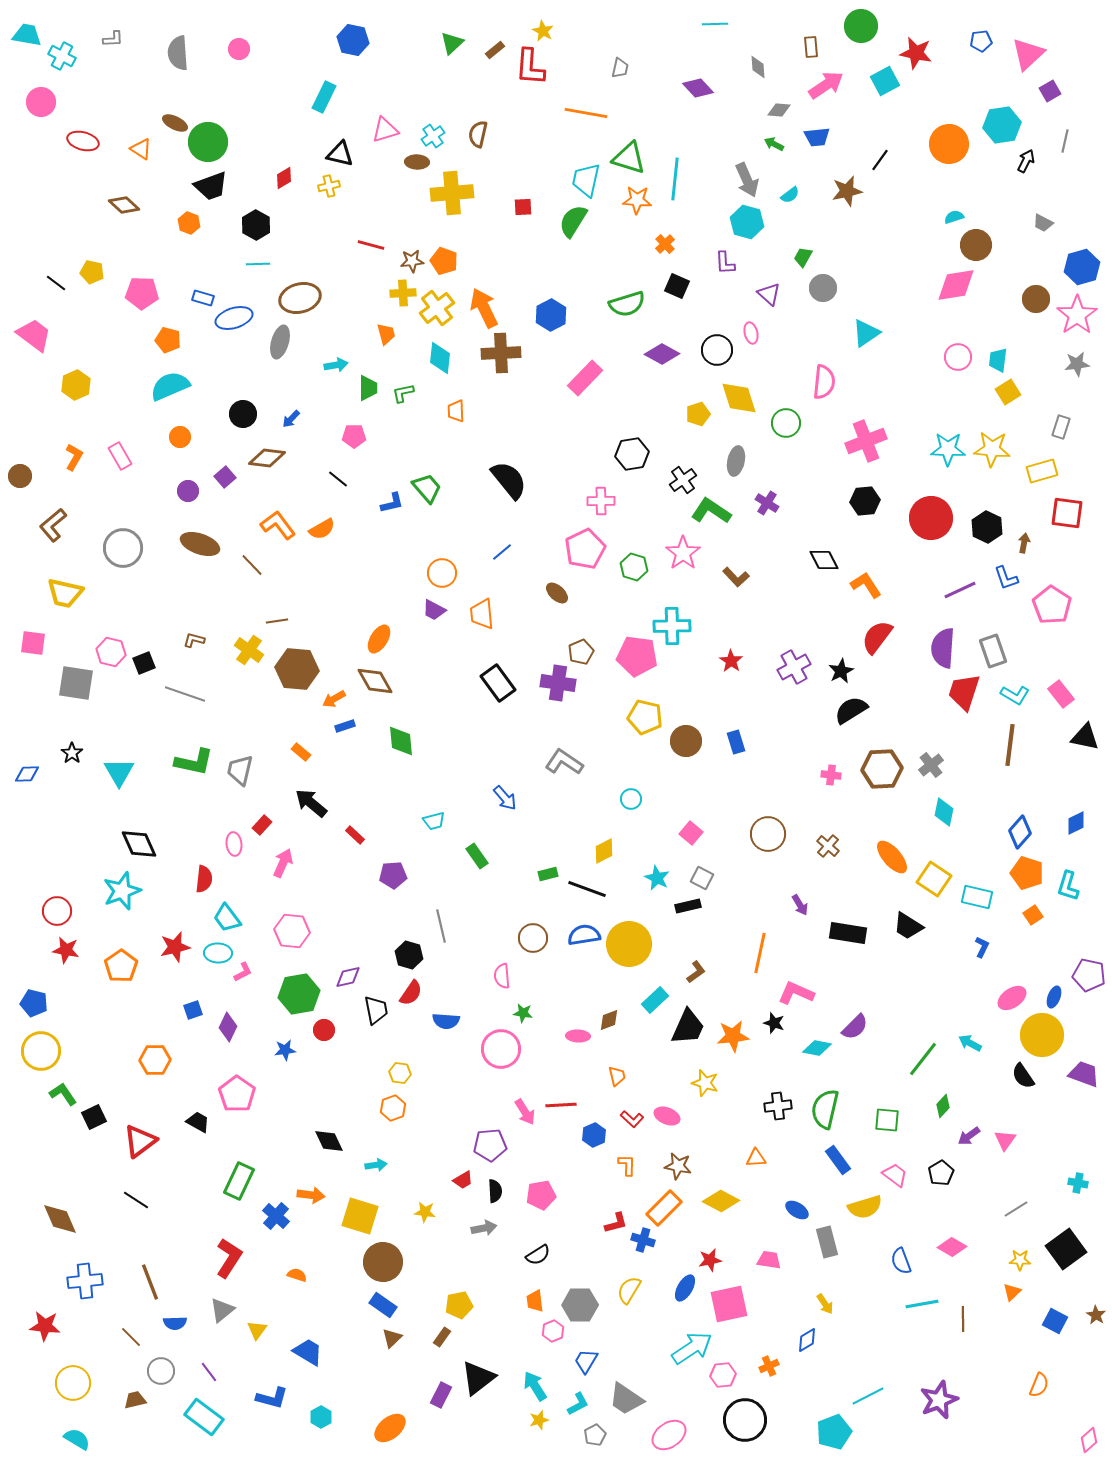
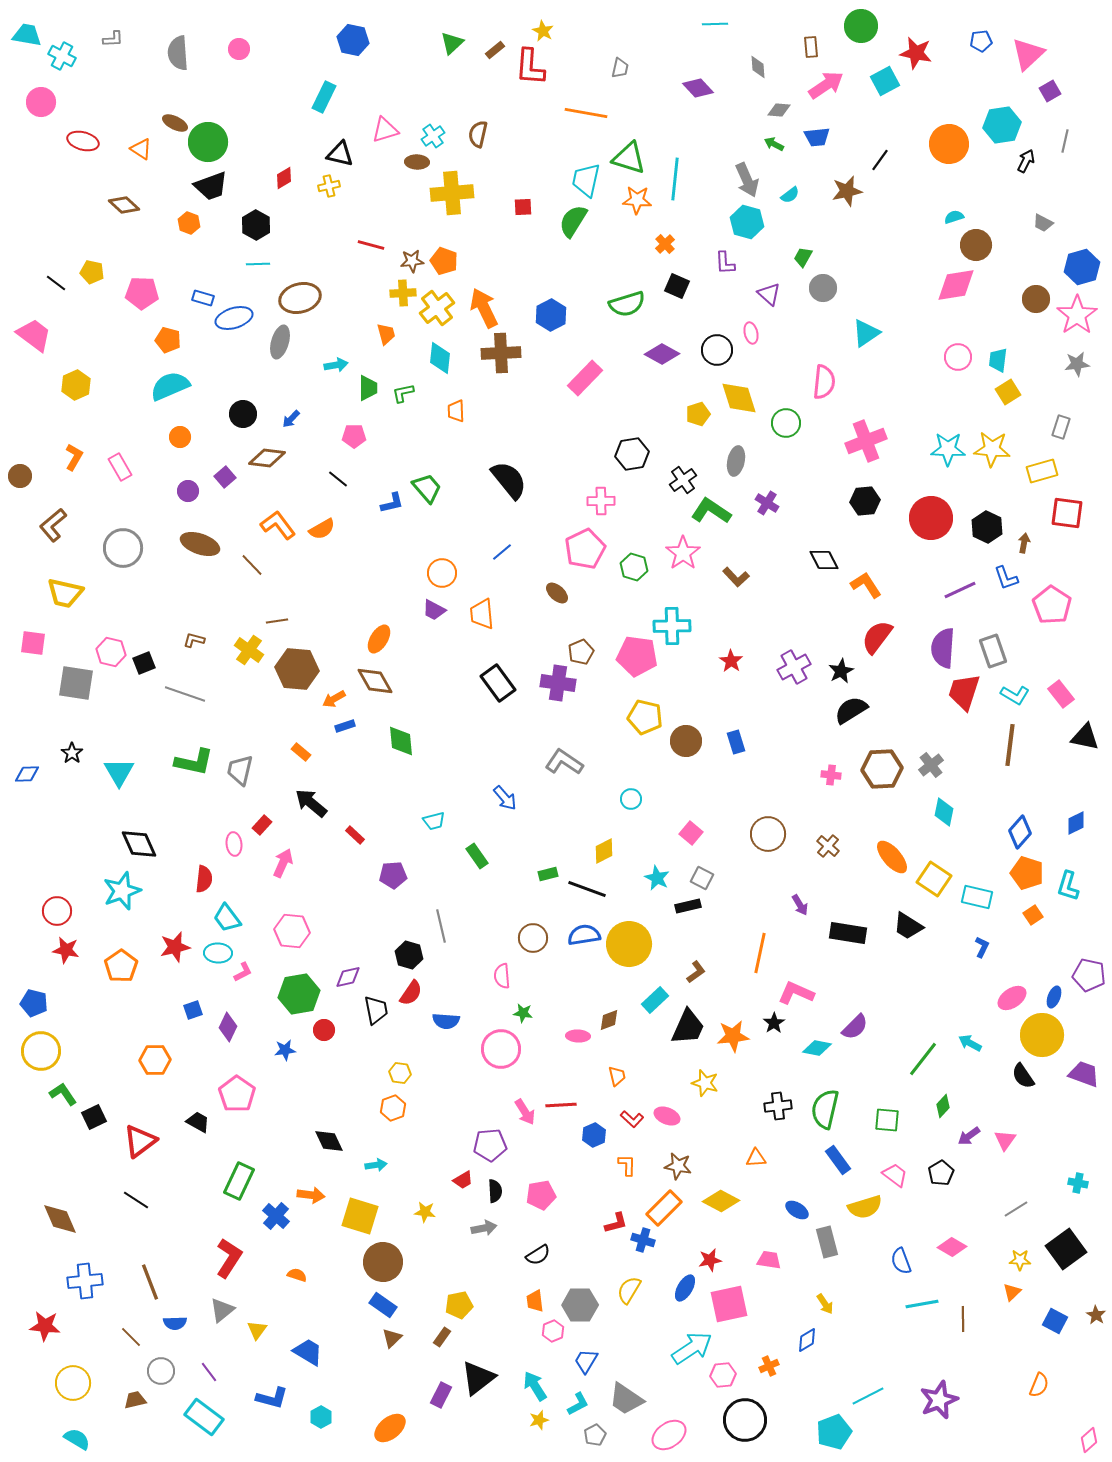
pink rectangle at (120, 456): moved 11 px down
black star at (774, 1023): rotated 20 degrees clockwise
